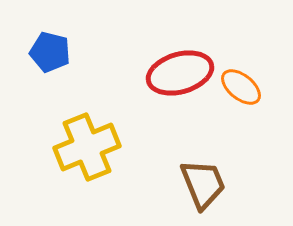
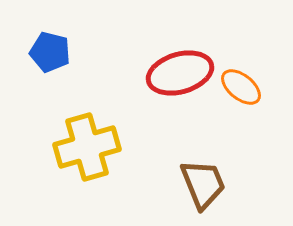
yellow cross: rotated 6 degrees clockwise
